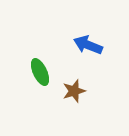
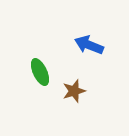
blue arrow: moved 1 px right
